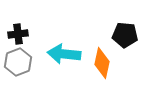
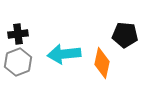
cyan arrow: rotated 12 degrees counterclockwise
